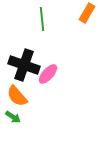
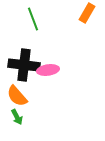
green line: moved 9 px left; rotated 15 degrees counterclockwise
black cross: rotated 12 degrees counterclockwise
pink ellipse: moved 4 px up; rotated 40 degrees clockwise
green arrow: moved 4 px right; rotated 28 degrees clockwise
